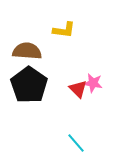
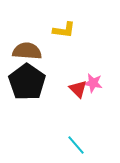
black pentagon: moved 2 px left, 3 px up
cyan line: moved 2 px down
